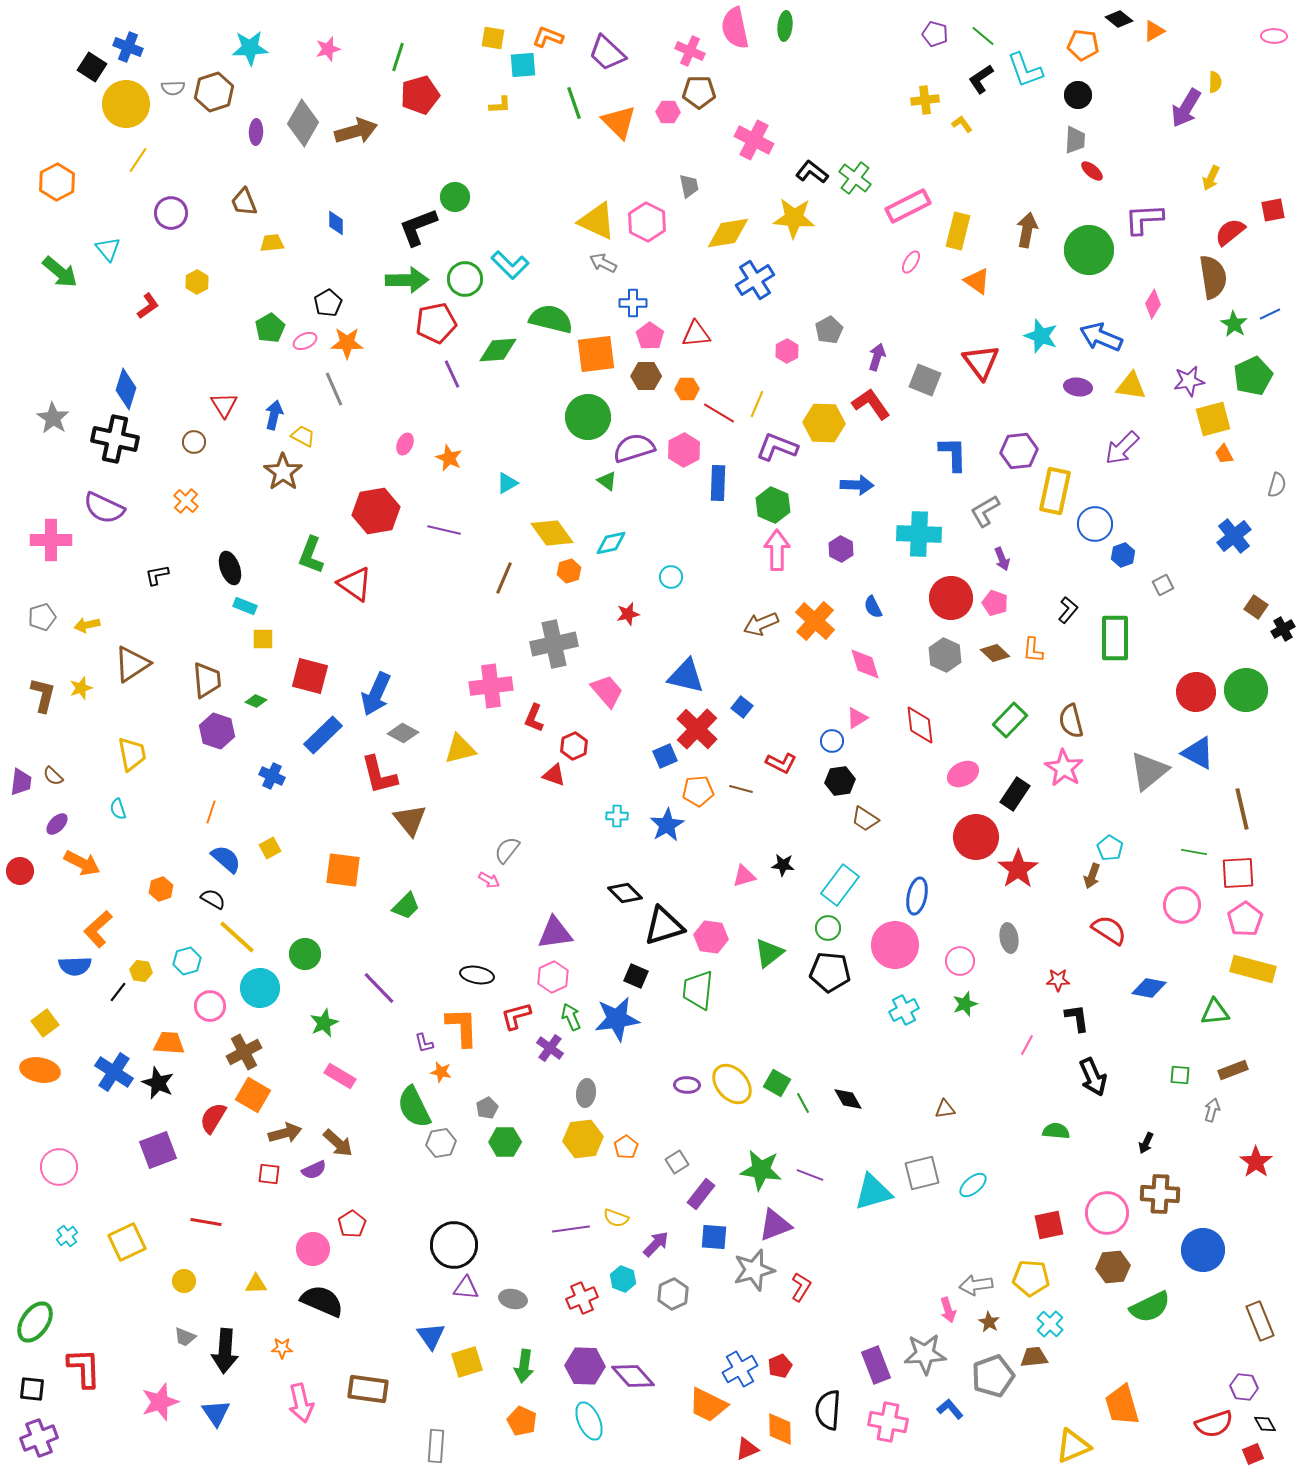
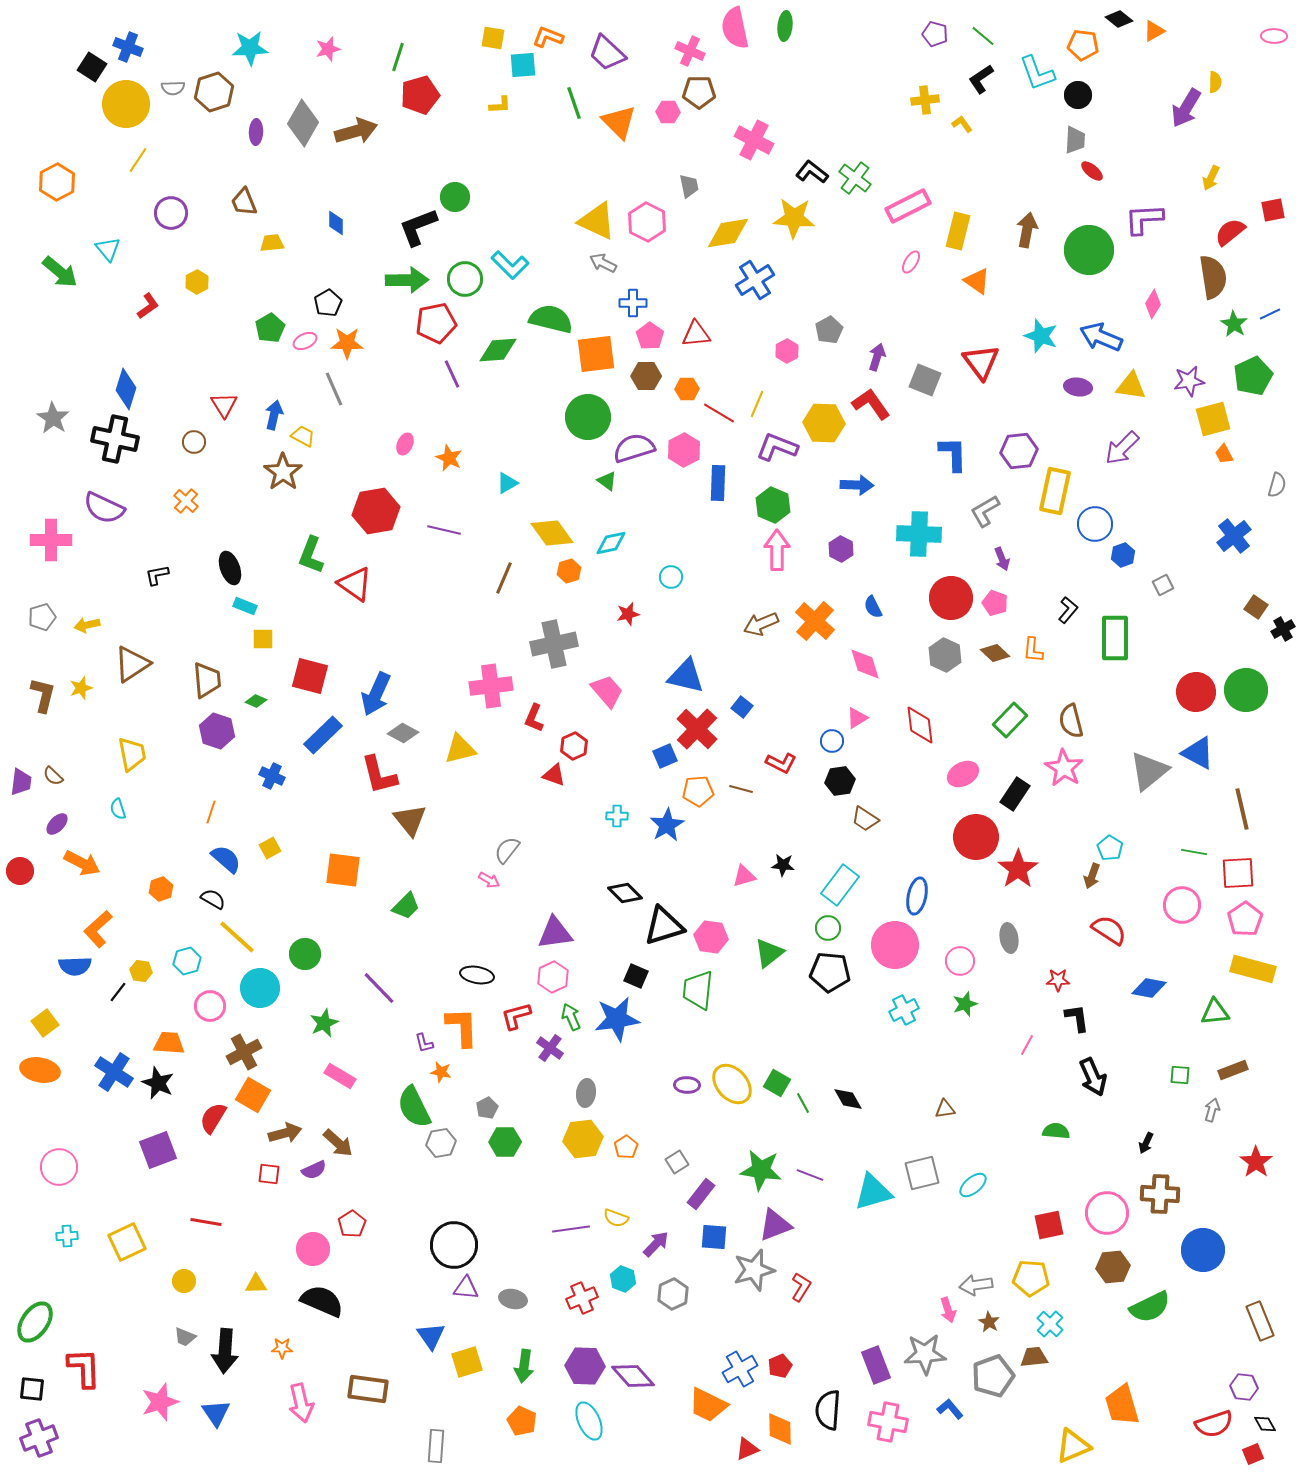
cyan L-shape at (1025, 70): moved 12 px right, 3 px down
cyan cross at (67, 1236): rotated 35 degrees clockwise
